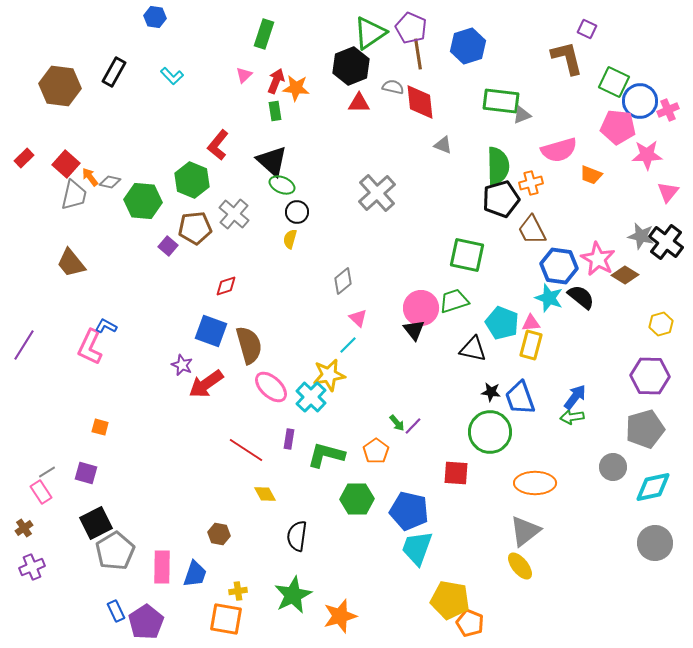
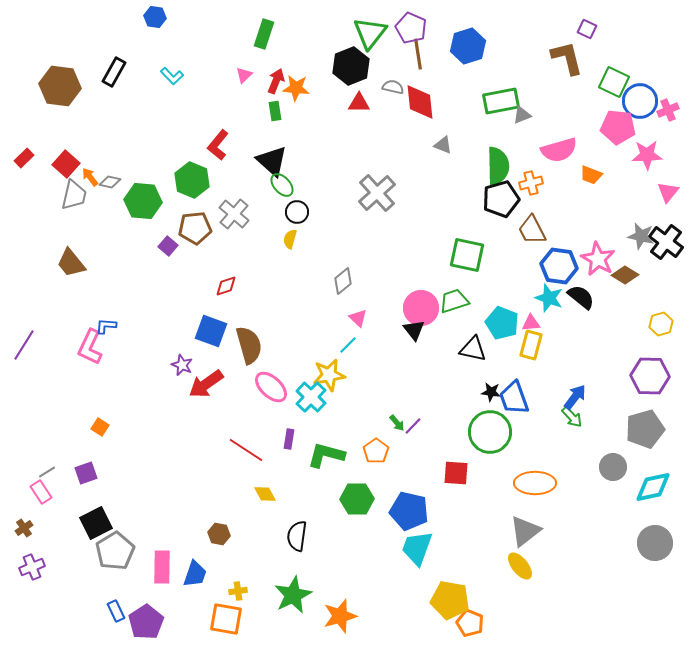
green triangle at (370, 33): rotated 18 degrees counterclockwise
green rectangle at (501, 101): rotated 18 degrees counterclockwise
green ellipse at (282, 185): rotated 25 degrees clockwise
blue L-shape at (106, 326): rotated 25 degrees counterclockwise
blue trapezoid at (520, 398): moved 6 px left
green arrow at (572, 417): rotated 125 degrees counterclockwise
orange square at (100, 427): rotated 18 degrees clockwise
purple square at (86, 473): rotated 35 degrees counterclockwise
